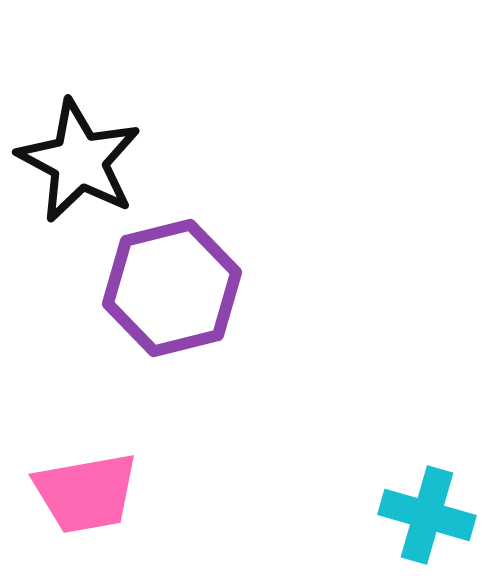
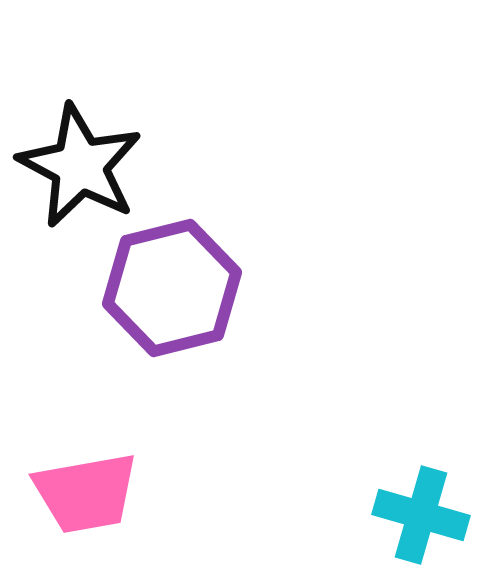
black star: moved 1 px right, 5 px down
cyan cross: moved 6 px left
